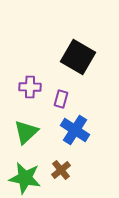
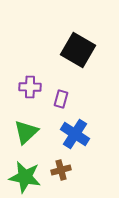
black square: moved 7 px up
blue cross: moved 4 px down
brown cross: rotated 24 degrees clockwise
green star: moved 1 px up
